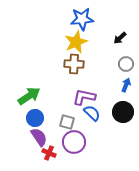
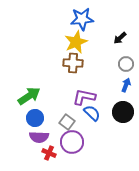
brown cross: moved 1 px left, 1 px up
gray square: rotated 21 degrees clockwise
purple semicircle: rotated 126 degrees clockwise
purple circle: moved 2 px left
